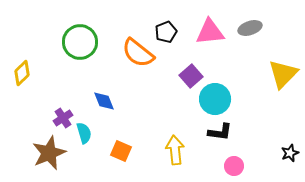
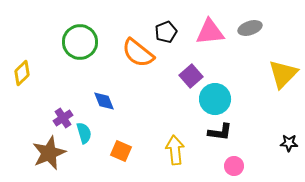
black star: moved 1 px left, 10 px up; rotated 24 degrees clockwise
